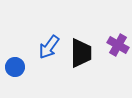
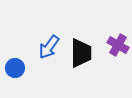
blue circle: moved 1 px down
